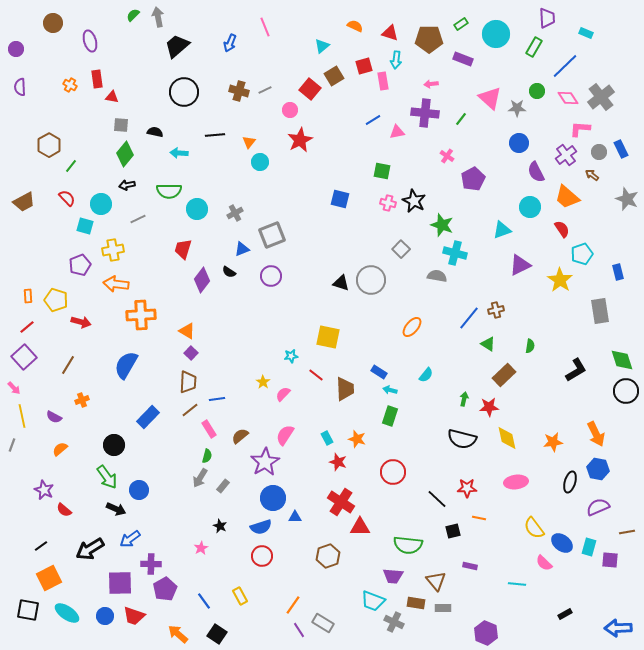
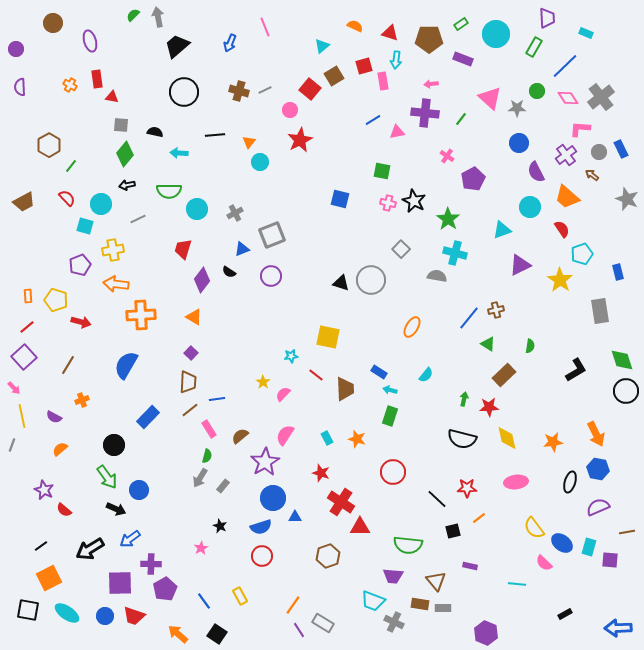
green star at (442, 225): moved 6 px right, 6 px up; rotated 15 degrees clockwise
orange ellipse at (412, 327): rotated 10 degrees counterclockwise
orange triangle at (187, 331): moved 7 px right, 14 px up
red star at (338, 462): moved 17 px left, 11 px down
orange line at (479, 518): rotated 48 degrees counterclockwise
brown rectangle at (416, 603): moved 4 px right, 1 px down
